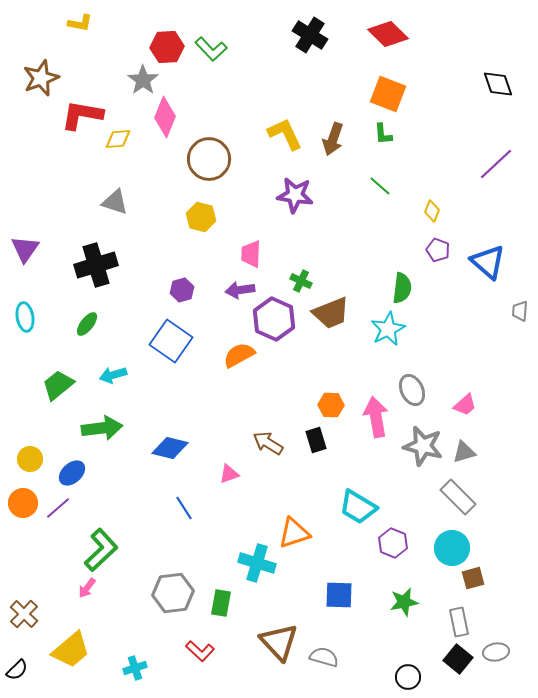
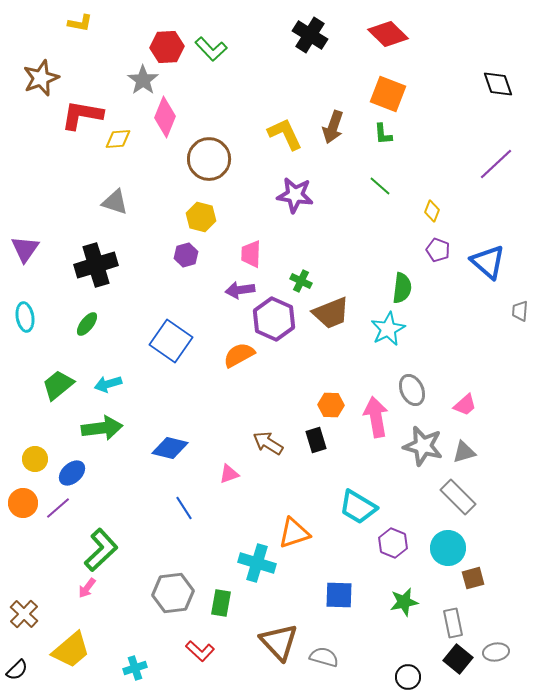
brown arrow at (333, 139): moved 12 px up
purple hexagon at (182, 290): moved 4 px right, 35 px up
cyan arrow at (113, 375): moved 5 px left, 9 px down
yellow circle at (30, 459): moved 5 px right
cyan circle at (452, 548): moved 4 px left
gray rectangle at (459, 622): moved 6 px left, 1 px down
